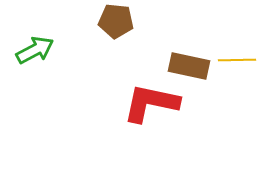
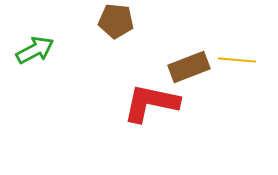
yellow line: rotated 6 degrees clockwise
brown rectangle: moved 1 px down; rotated 33 degrees counterclockwise
